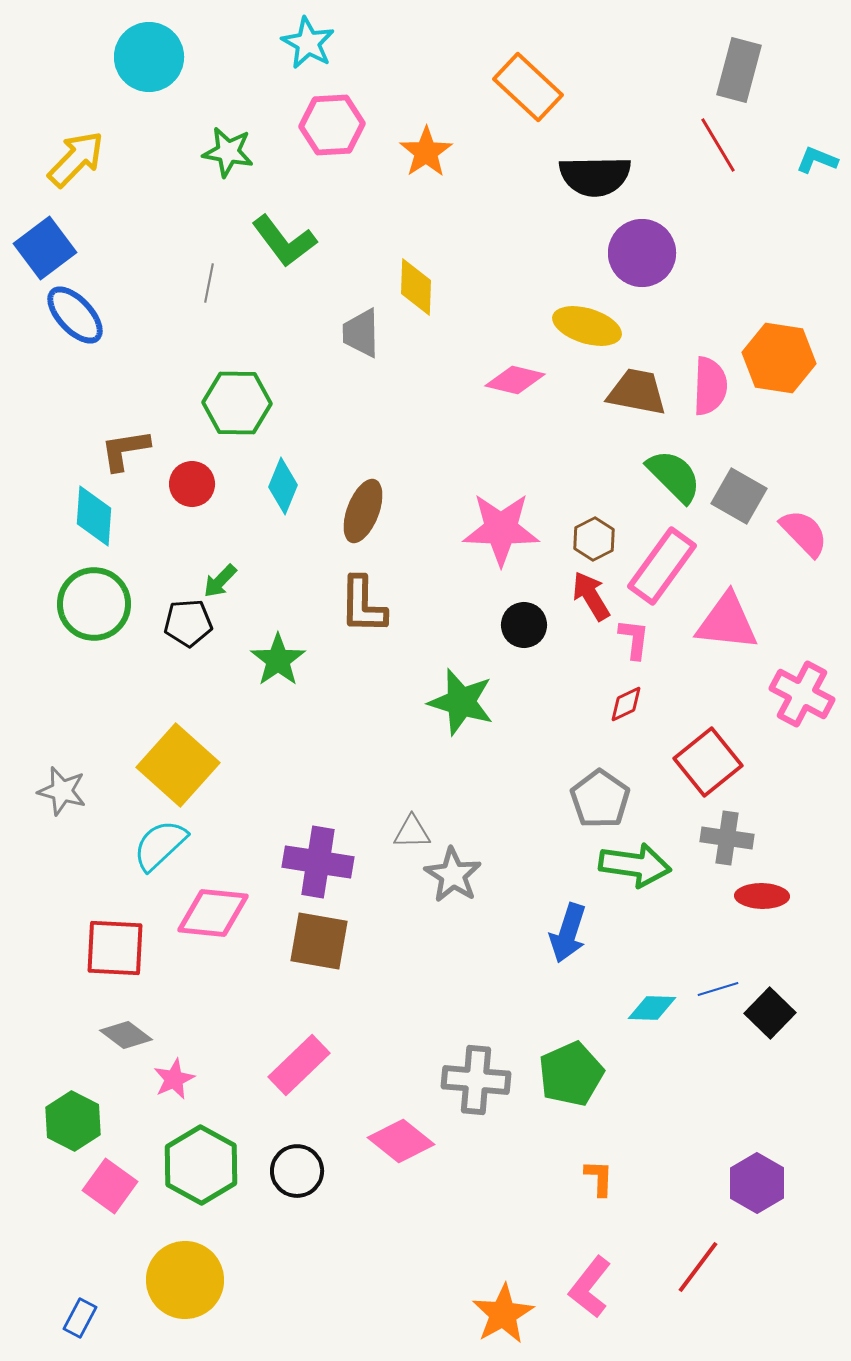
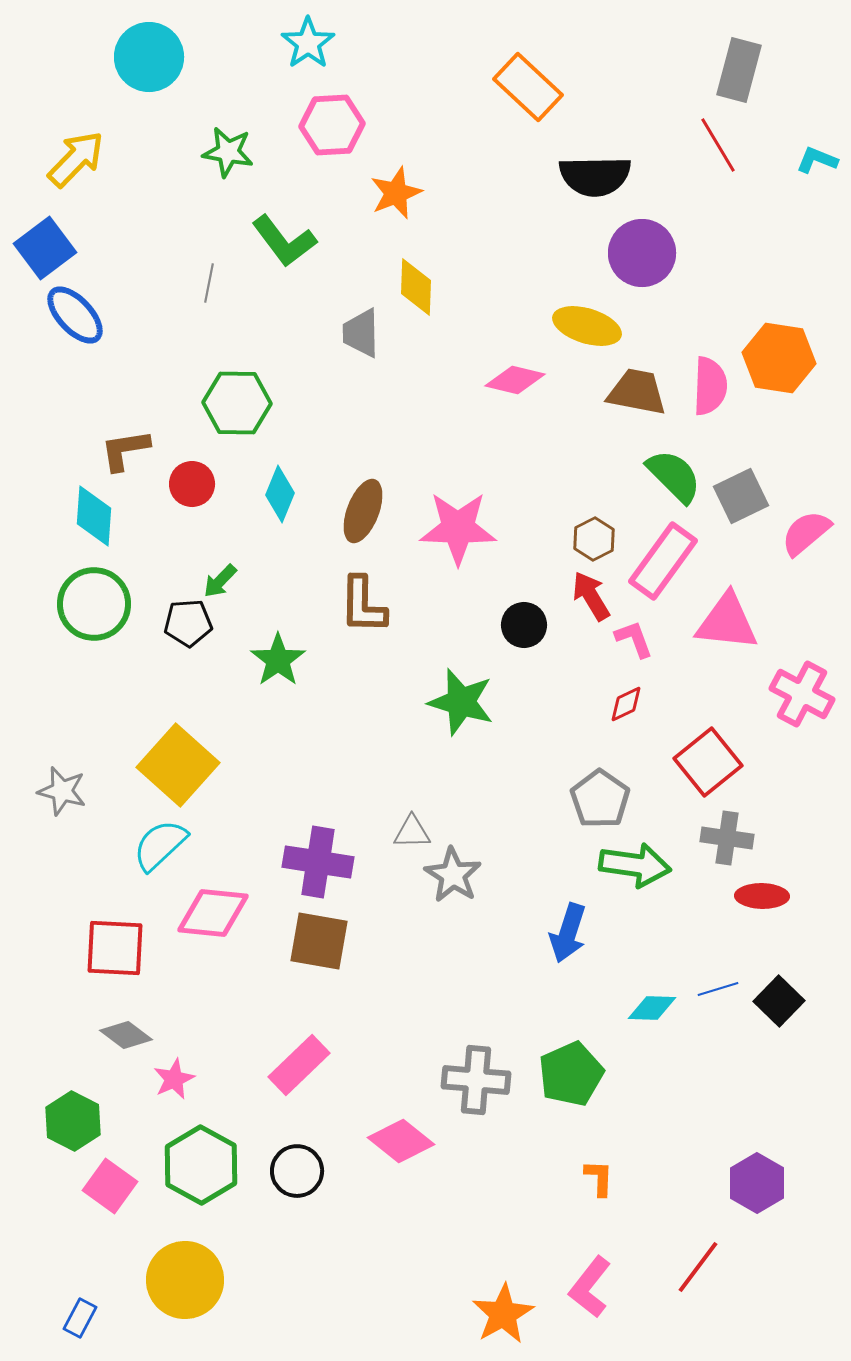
cyan star at (308, 43): rotated 8 degrees clockwise
orange star at (426, 152): moved 30 px left, 41 px down; rotated 12 degrees clockwise
cyan diamond at (283, 486): moved 3 px left, 8 px down
gray square at (739, 496): moved 2 px right; rotated 34 degrees clockwise
pink star at (501, 529): moved 43 px left, 1 px up
pink semicircle at (804, 533): moved 2 px right; rotated 86 degrees counterclockwise
pink rectangle at (662, 566): moved 1 px right, 5 px up
pink L-shape at (634, 639): rotated 27 degrees counterclockwise
black square at (770, 1013): moved 9 px right, 12 px up
